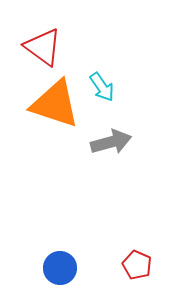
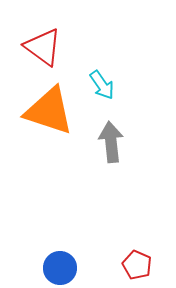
cyan arrow: moved 2 px up
orange triangle: moved 6 px left, 7 px down
gray arrow: rotated 81 degrees counterclockwise
